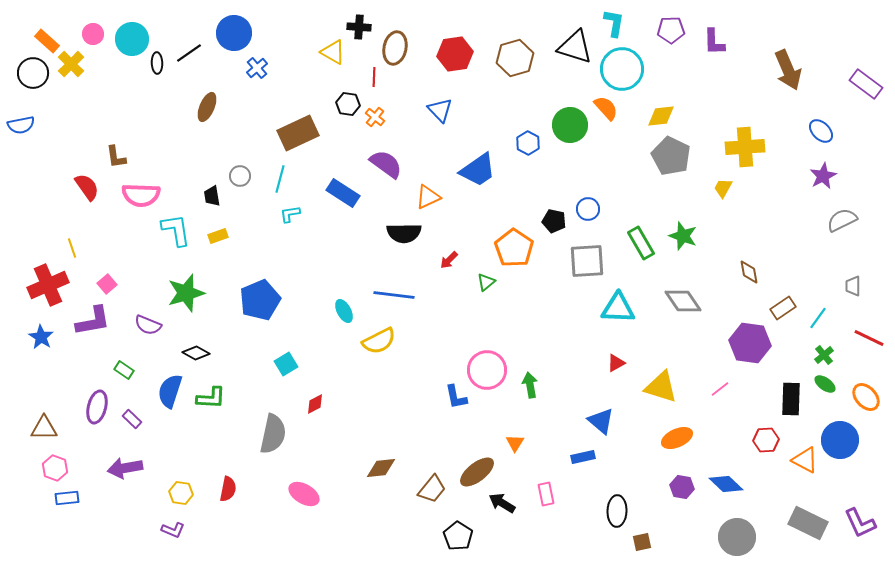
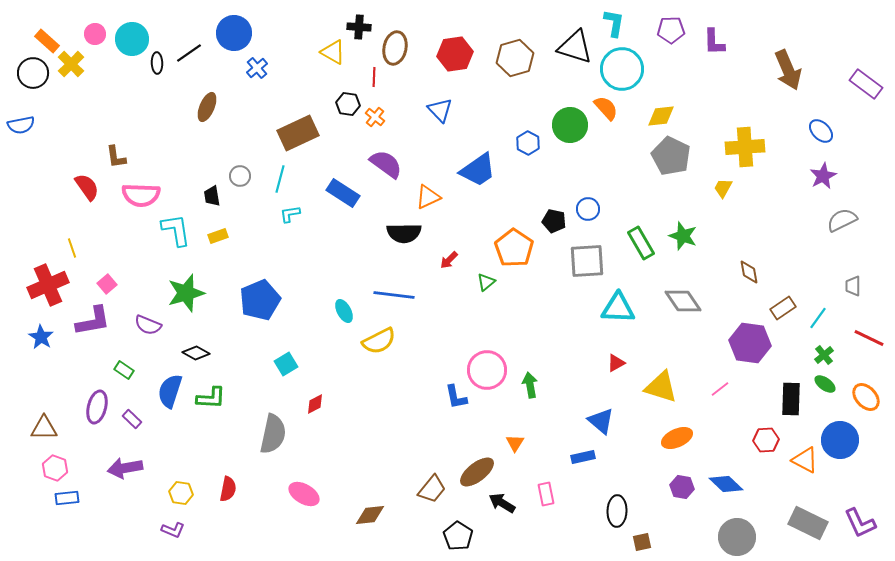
pink circle at (93, 34): moved 2 px right
brown diamond at (381, 468): moved 11 px left, 47 px down
